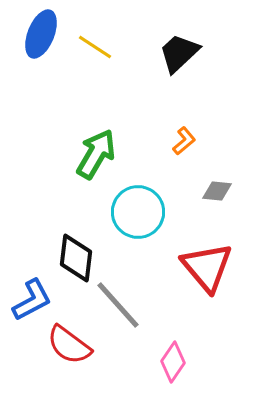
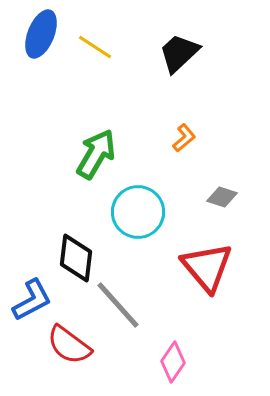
orange L-shape: moved 3 px up
gray diamond: moved 5 px right, 6 px down; rotated 12 degrees clockwise
